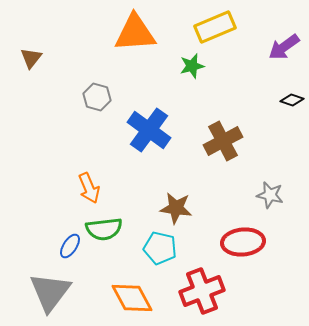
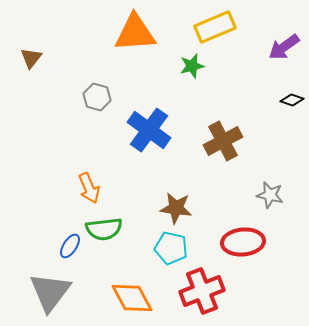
cyan pentagon: moved 11 px right
